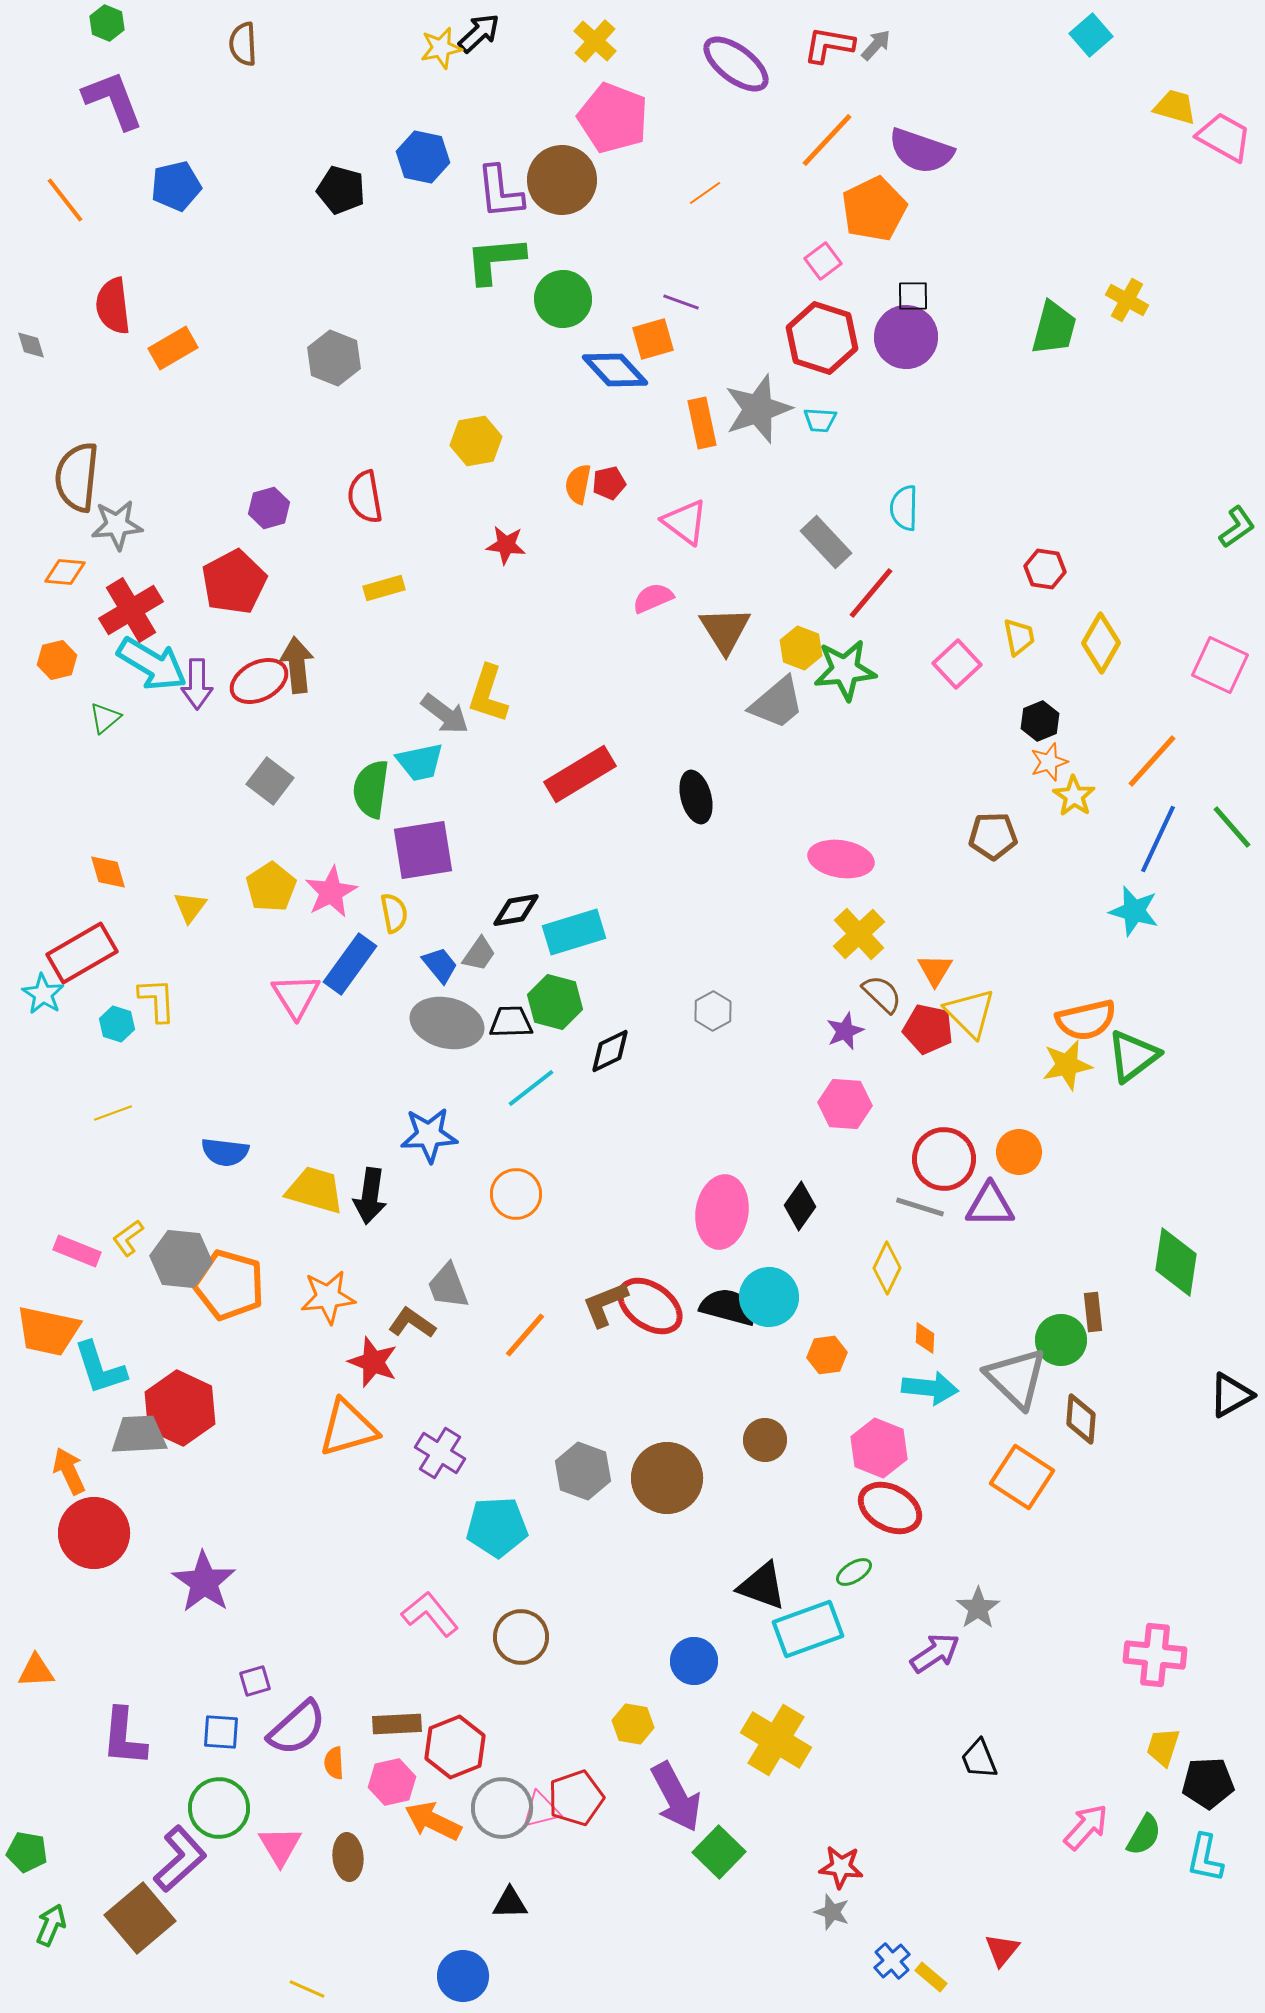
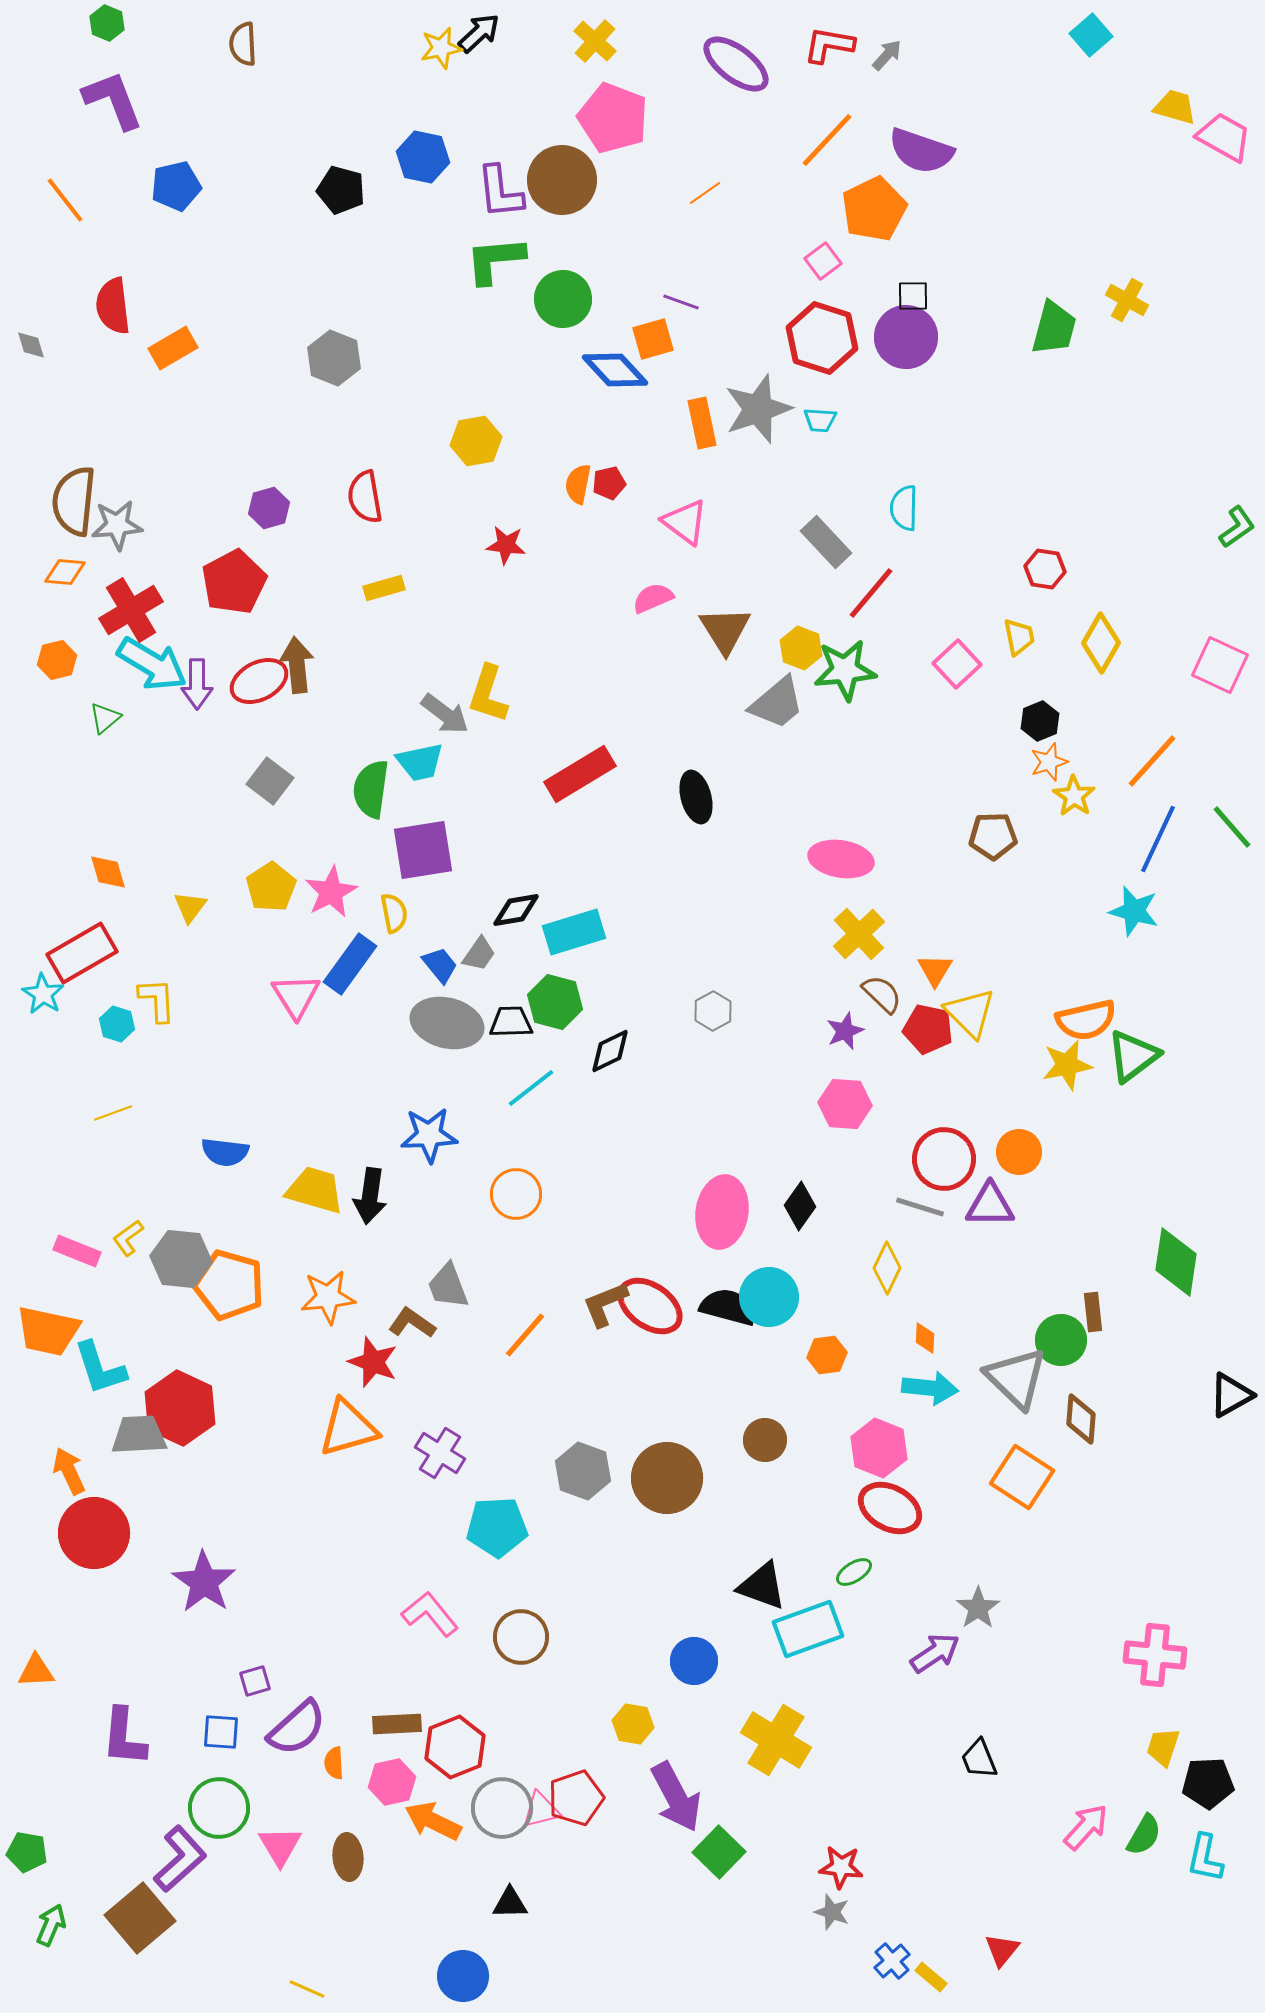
gray arrow at (876, 45): moved 11 px right, 10 px down
brown semicircle at (77, 477): moved 3 px left, 24 px down
